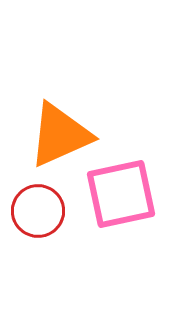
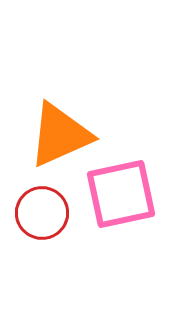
red circle: moved 4 px right, 2 px down
